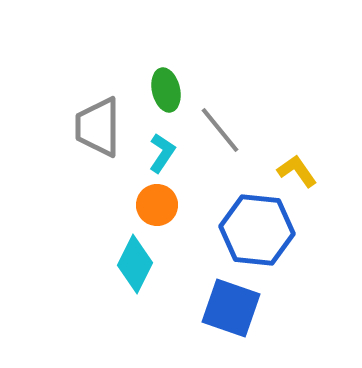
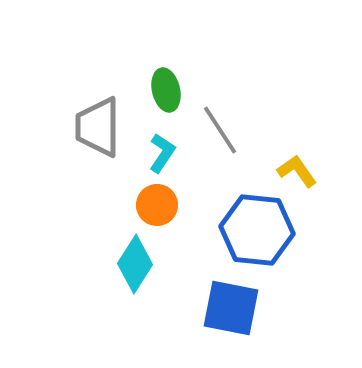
gray line: rotated 6 degrees clockwise
cyan diamond: rotated 6 degrees clockwise
blue square: rotated 8 degrees counterclockwise
